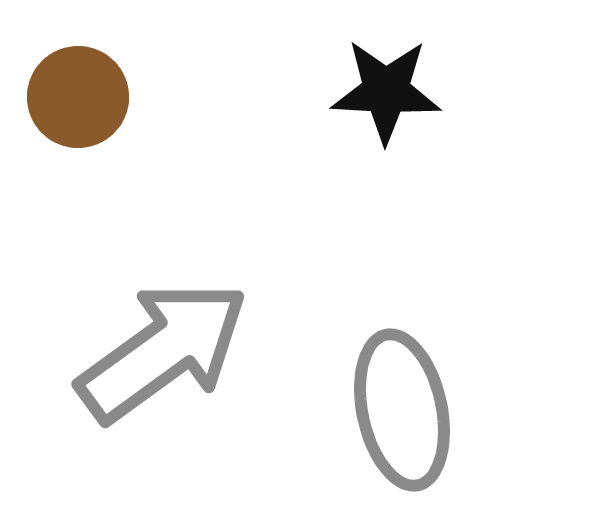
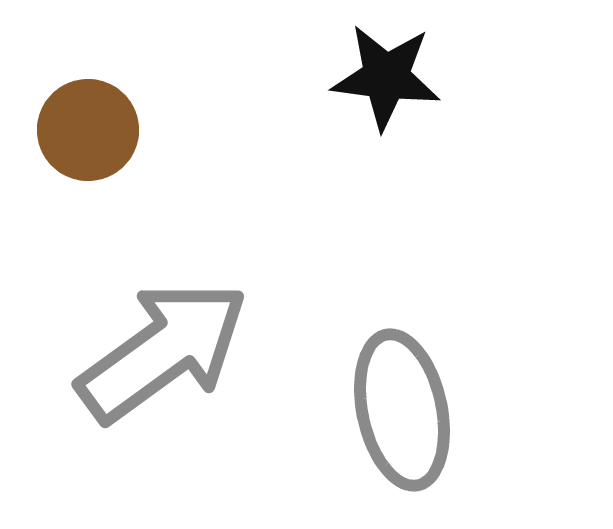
black star: moved 14 px up; rotated 4 degrees clockwise
brown circle: moved 10 px right, 33 px down
